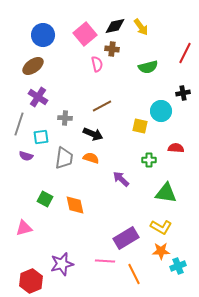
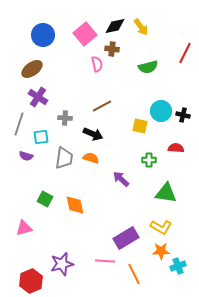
brown ellipse: moved 1 px left, 3 px down
black cross: moved 22 px down; rotated 24 degrees clockwise
